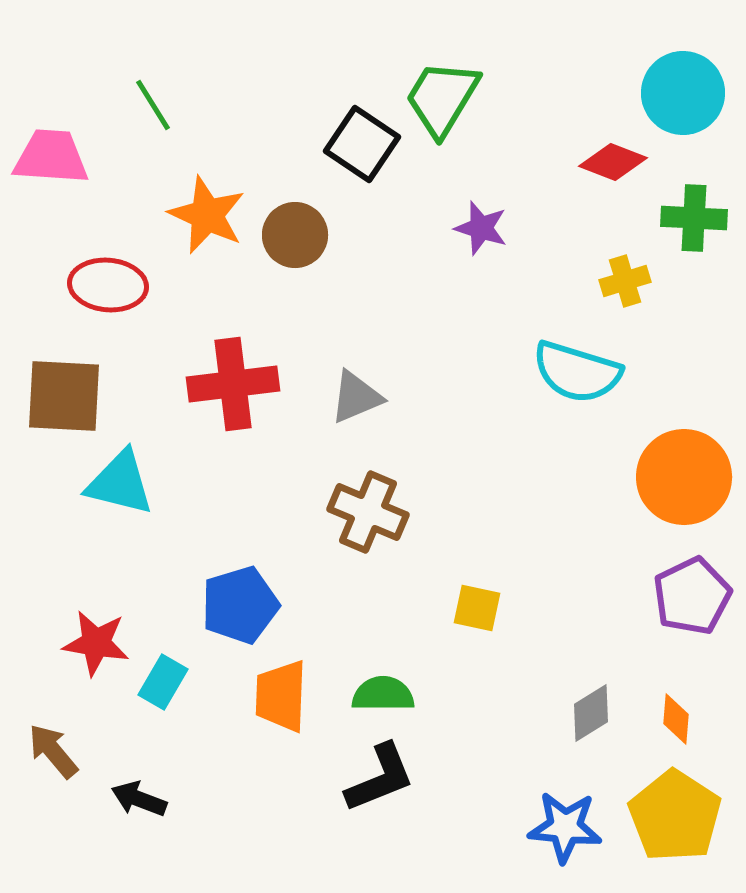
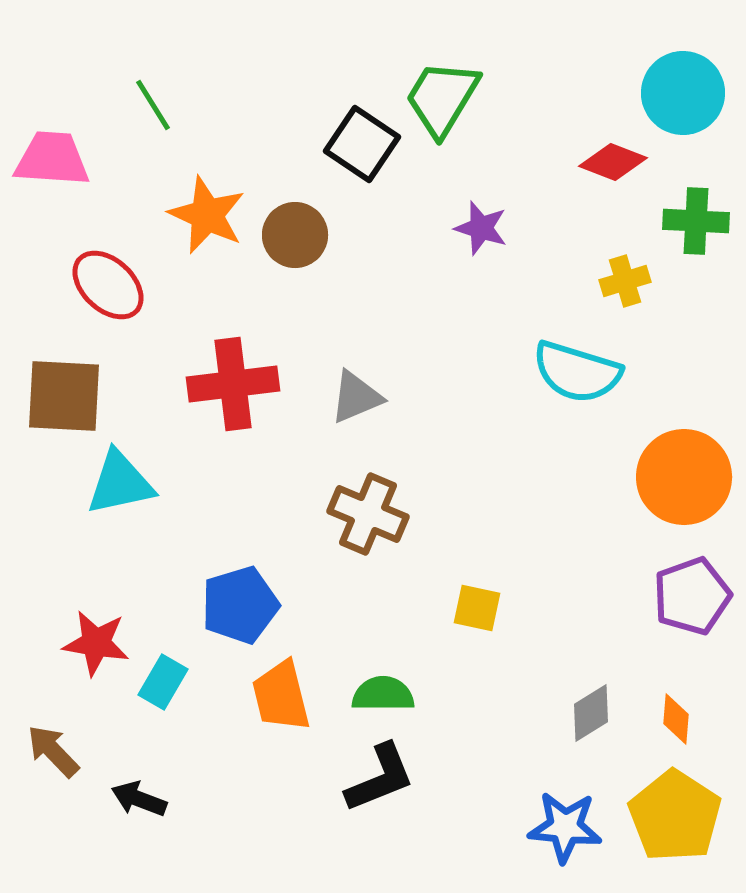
pink trapezoid: moved 1 px right, 2 px down
green cross: moved 2 px right, 3 px down
red ellipse: rotated 38 degrees clockwise
cyan triangle: rotated 26 degrees counterclockwise
brown cross: moved 2 px down
purple pentagon: rotated 6 degrees clockwise
orange trapezoid: rotated 16 degrees counterclockwise
brown arrow: rotated 4 degrees counterclockwise
